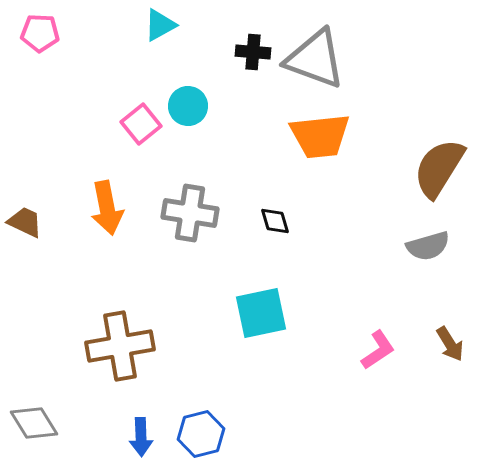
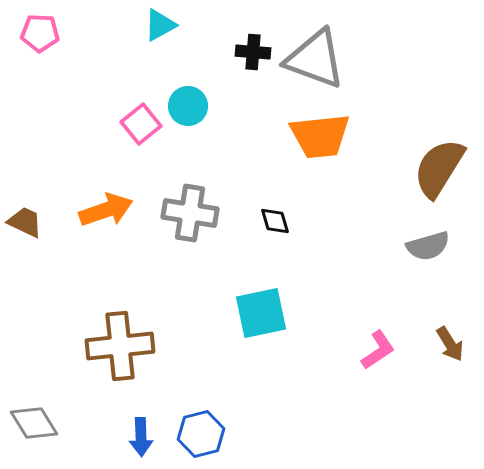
orange arrow: moved 1 px left, 2 px down; rotated 98 degrees counterclockwise
brown cross: rotated 4 degrees clockwise
